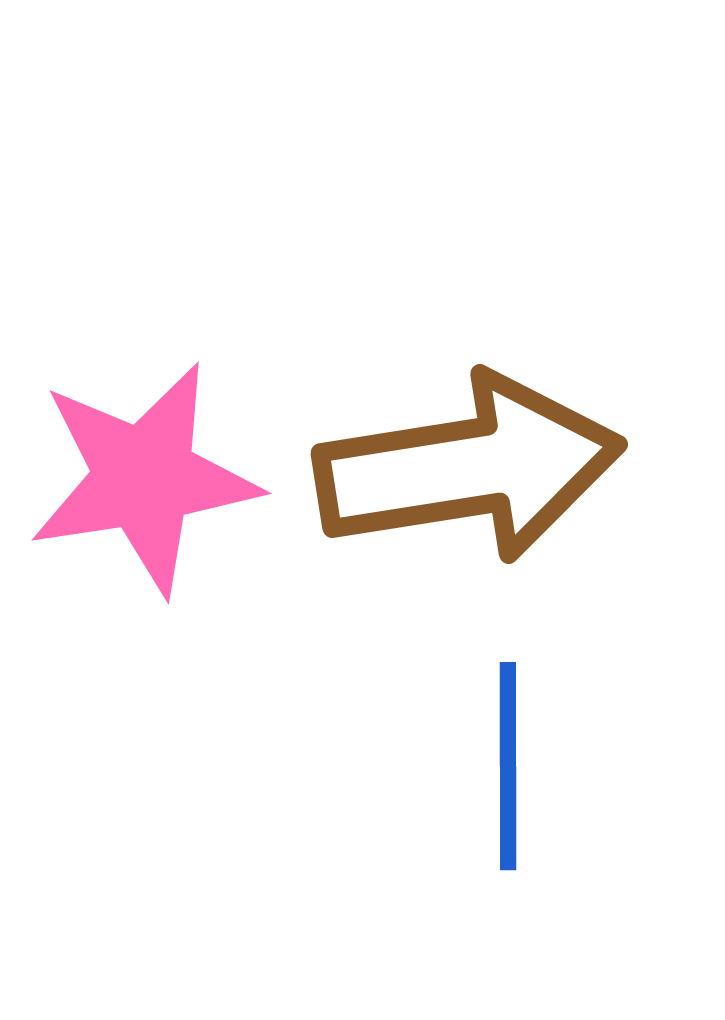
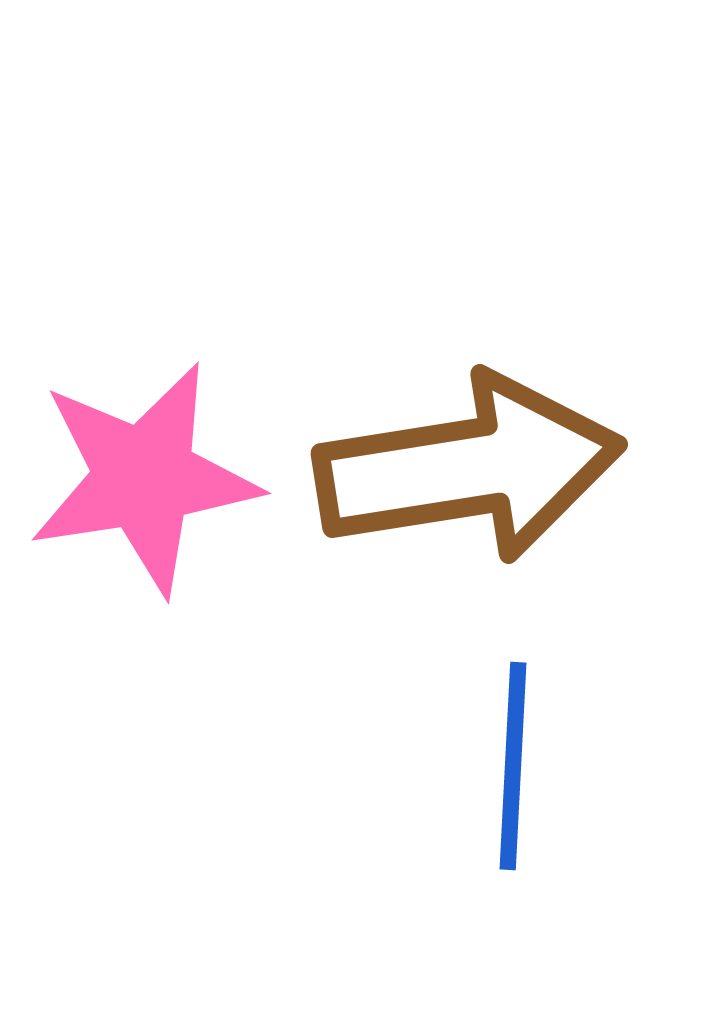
blue line: moved 5 px right; rotated 3 degrees clockwise
